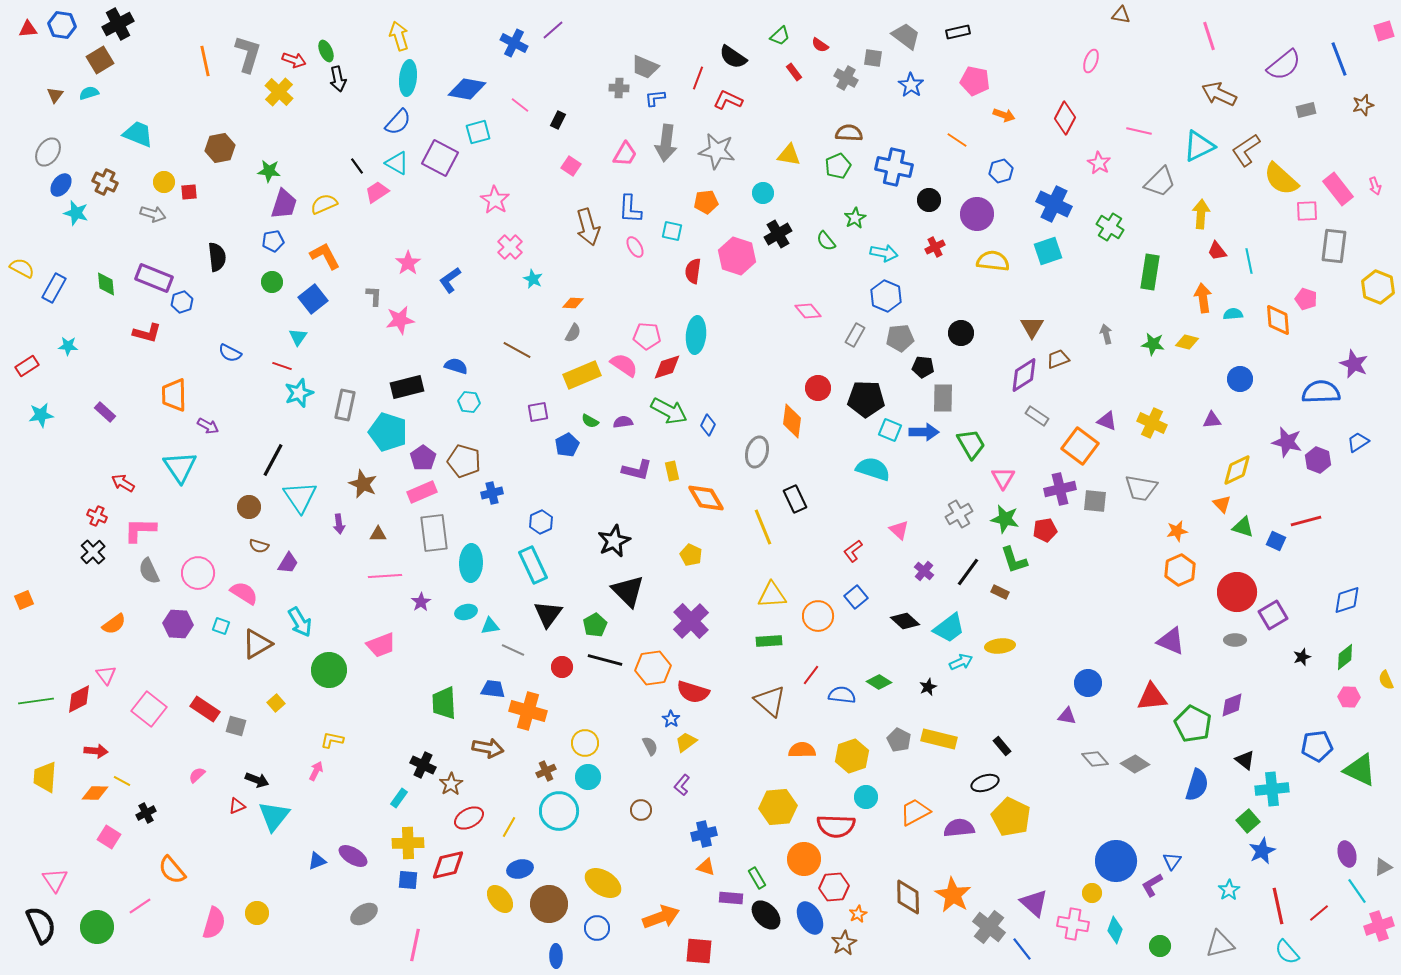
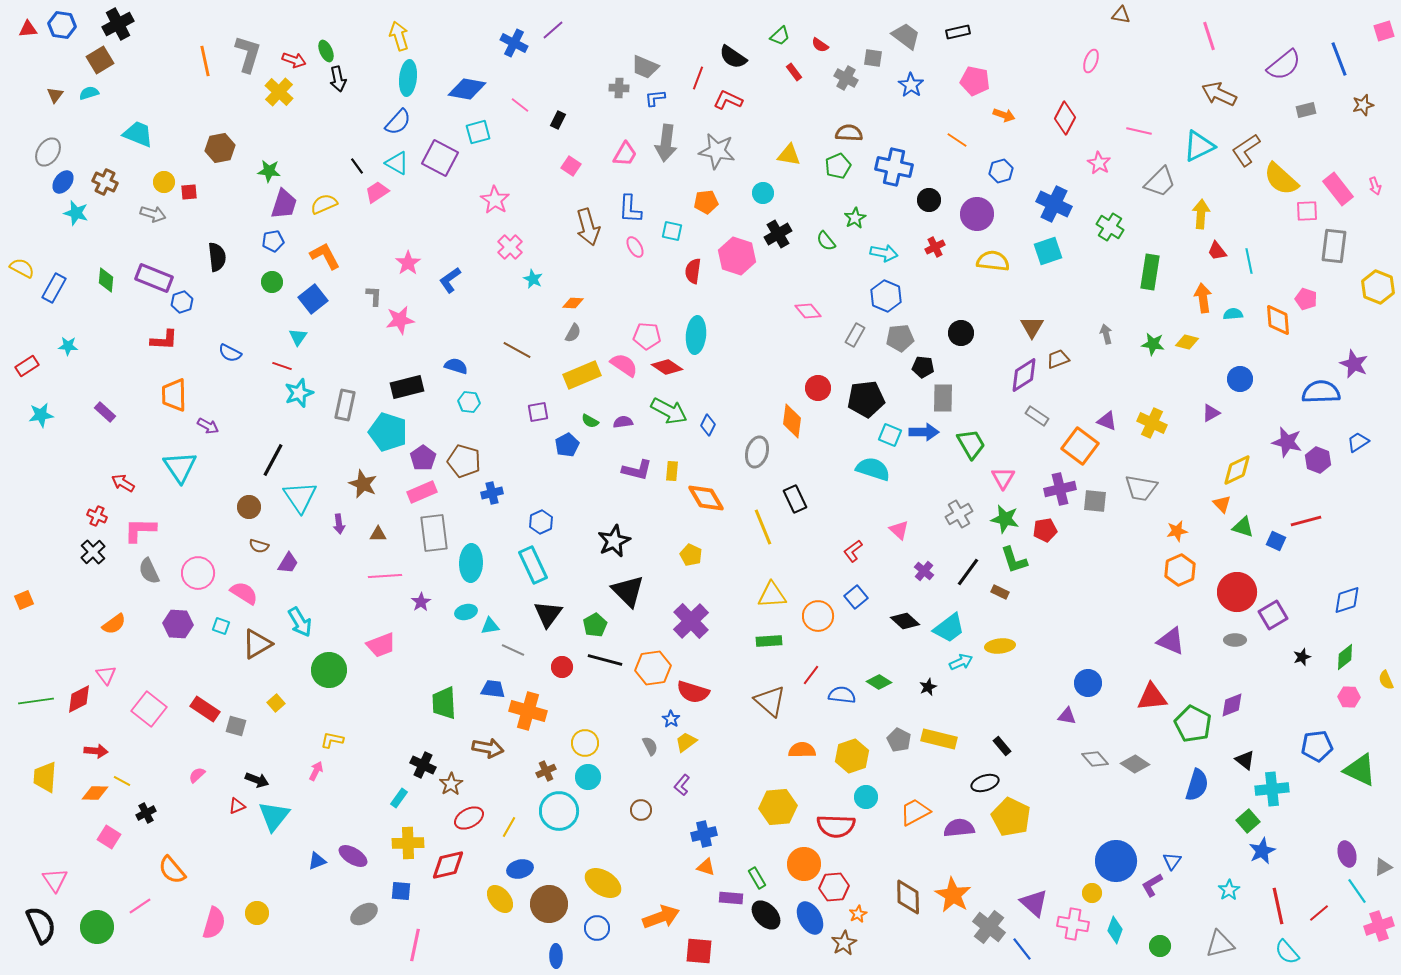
blue ellipse at (61, 185): moved 2 px right, 3 px up
green diamond at (106, 284): moved 4 px up; rotated 10 degrees clockwise
red L-shape at (147, 333): moved 17 px right, 7 px down; rotated 12 degrees counterclockwise
red diamond at (667, 367): rotated 52 degrees clockwise
black pentagon at (866, 399): rotated 9 degrees counterclockwise
purple triangle at (1212, 420): moved 1 px left, 7 px up; rotated 24 degrees counterclockwise
cyan square at (890, 430): moved 5 px down
yellow rectangle at (672, 471): rotated 18 degrees clockwise
orange circle at (804, 859): moved 5 px down
blue square at (408, 880): moved 7 px left, 11 px down
